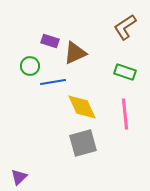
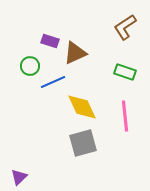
blue line: rotated 15 degrees counterclockwise
pink line: moved 2 px down
